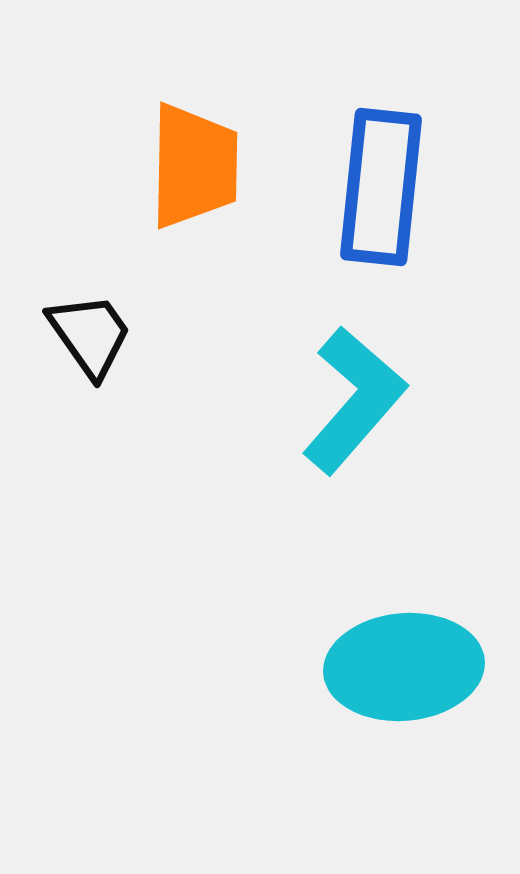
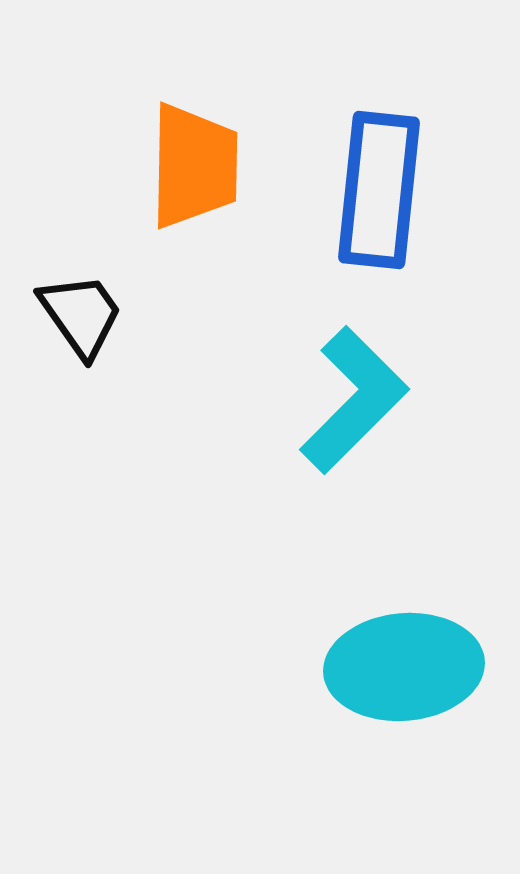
blue rectangle: moved 2 px left, 3 px down
black trapezoid: moved 9 px left, 20 px up
cyan L-shape: rotated 4 degrees clockwise
